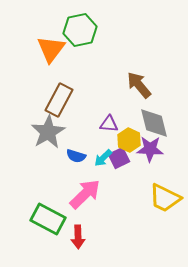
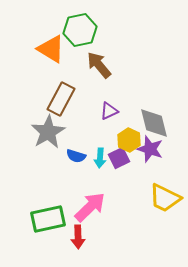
orange triangle: rotated 36 degrees counterclockwise
brown arrow: moved 40 px left, 20 px up
brown rectangle: moved 2 px right, 1 px up
purple triangle: moved 13 px up; rotated 30 degrees counterclockwise
purple star: rotated 16 degrees clockwise
cyan arrow: moved 3 px left; rotated 42 degrees counterclockwise
pink arrow: moved 5 px right, 13 px down
green rectangle: rotated 40 degrees counterclockwise
